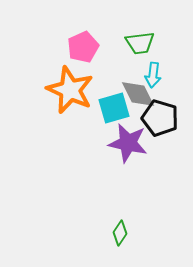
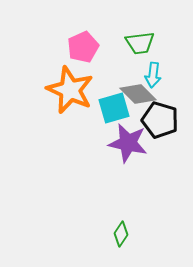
gray diamond: rotated 18 degrees counterclockwise
black pentagon: moved 2 px down
green diamond: moved 1 px right, 1 px down
